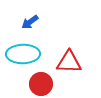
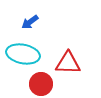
cyan ellipse: rotated 12 degrees clockwise
red triangle: moved 1 px left, 1 px down
